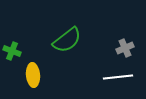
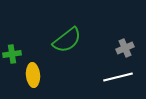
green cross: moved 3 px down; rotated 30 degrees counterclockwise
white line: rotated 8 degrees counterclockwise
